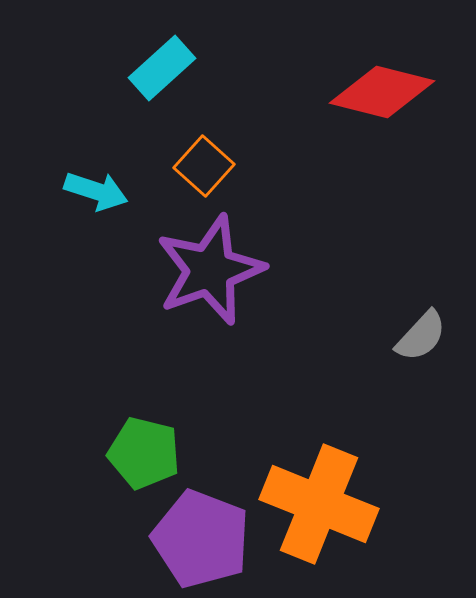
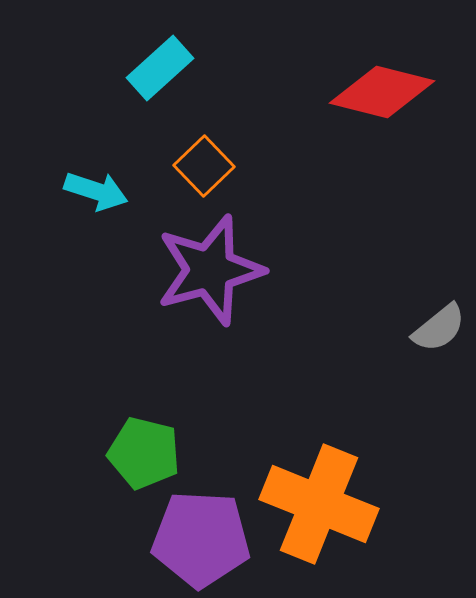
cyan rectangle: moved 2 px left
orange square: rotated 4 degrees clockwise
purple star: rotated 5 degrees clockwise
gray semicircle: moved 18 px right, 8 px up; rotated 8 degrees clockwise
purple pentagon: rotated 18 degrees counterclockwise
